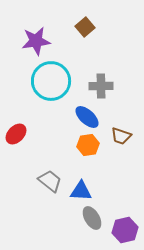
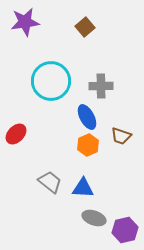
purple star: moved 11 px left, 19 px up
blue ellipse: rotated 20 degrees clockwise
orange hexagon: rotated 15 degrees counterclockwise
gray trapezoid: moved 1 px down
blue triangle: moved 2 px right, 3 px up
gray ellipse: moved 2 px right; rotated 40 degrees counterclockwise
